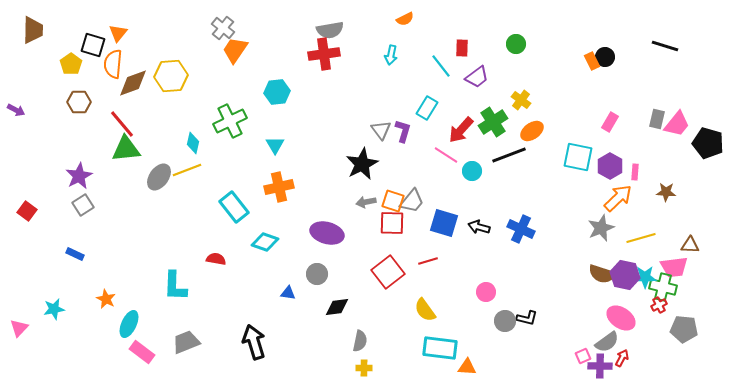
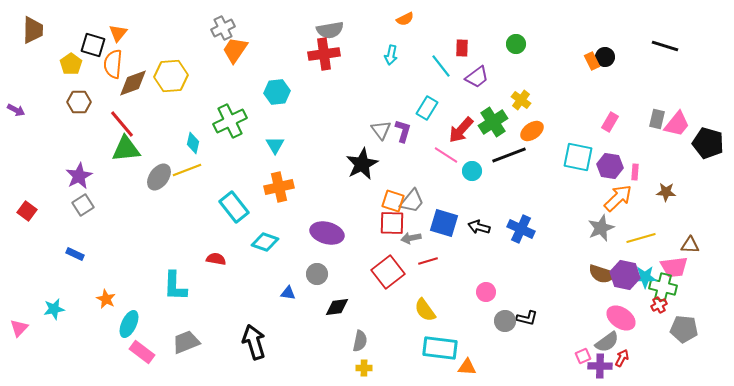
gray cross at (223, 28): rotated 25 degrees clockwise
purple hexagon at (610, 166): rotated 20 degrees counterclockwise
gray arrow at (366, 202): moved 45 px right, 36 px down
